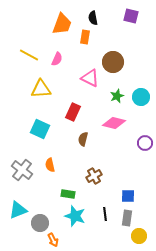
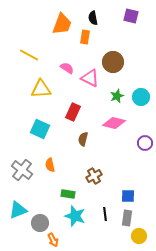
pink semicircle: moved 10 px right, 9 px down; rotated 80 degrees counterclockwise
